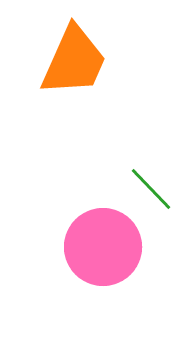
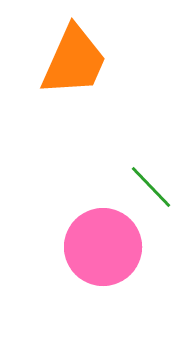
green line: moved 2 px up
